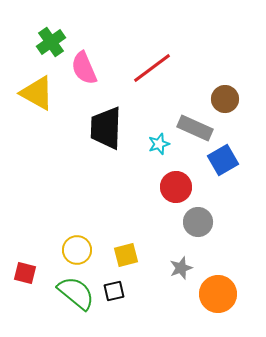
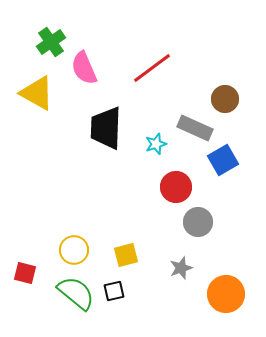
cyan star: moved 3 px left
yellow circle: moved 3 px left
orange circle: moved 8 px right
